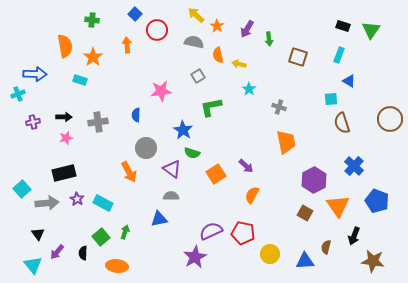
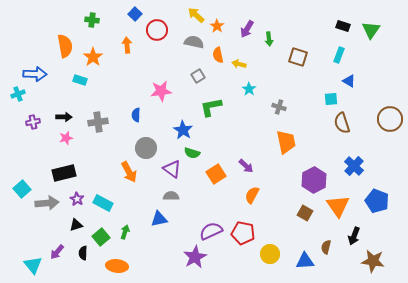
black triangle at (38, 234): moved 38 px right, 9 px up; rotated 48 degrees clockwise
